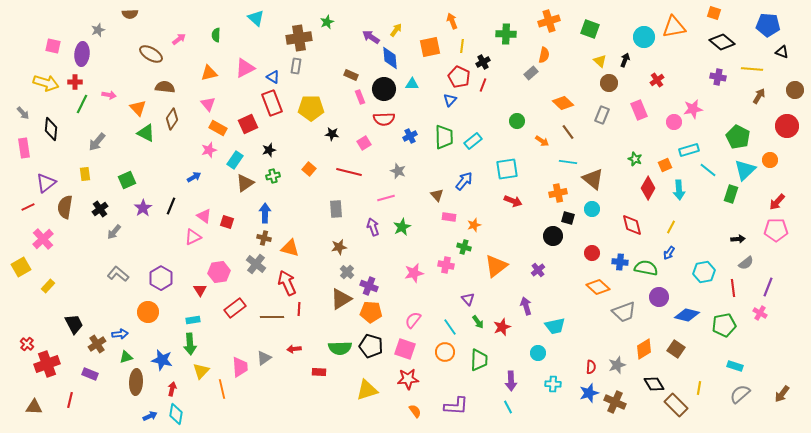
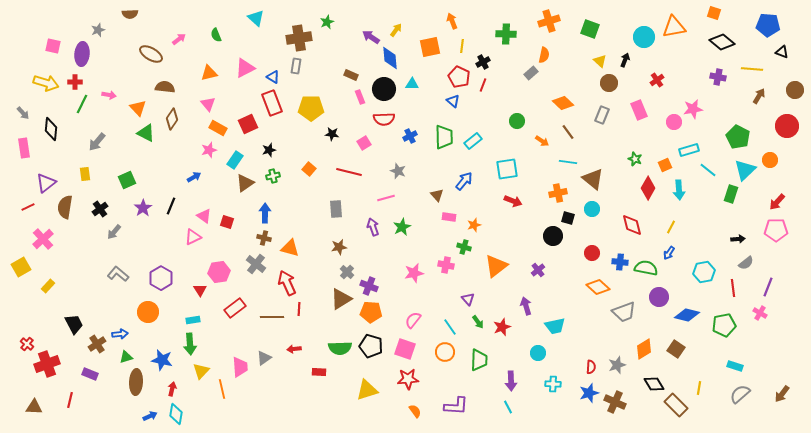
green semicircle at (216, 35): rotated 24 degrees counterclockwise
blue triangle at (450, 100): moved 3 px right, 1 px down; rotated 32 degrees counterclockwise
